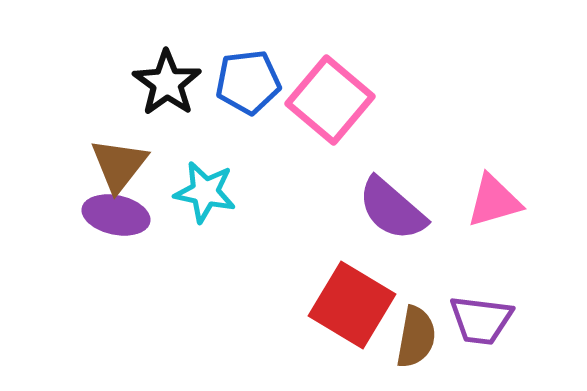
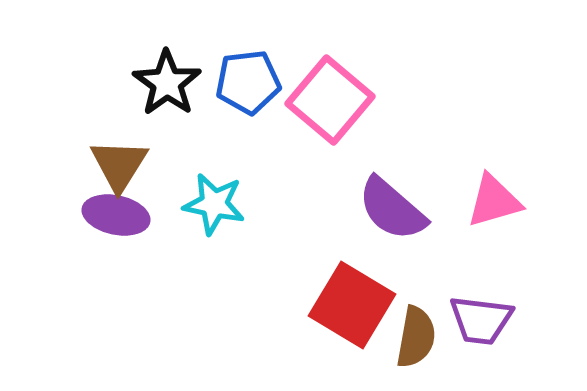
brown triangle: rotated 6 degrees counterclockwise
cyan star: moved 9 px right, 12 px down
